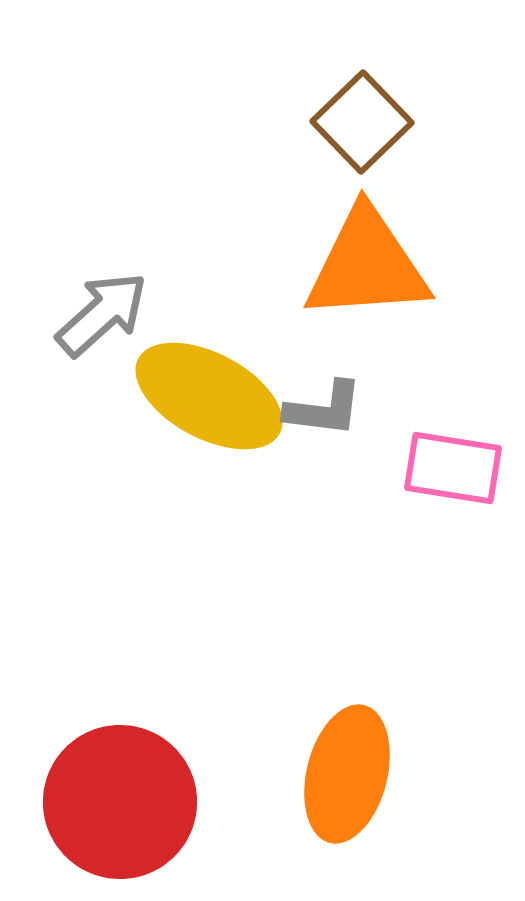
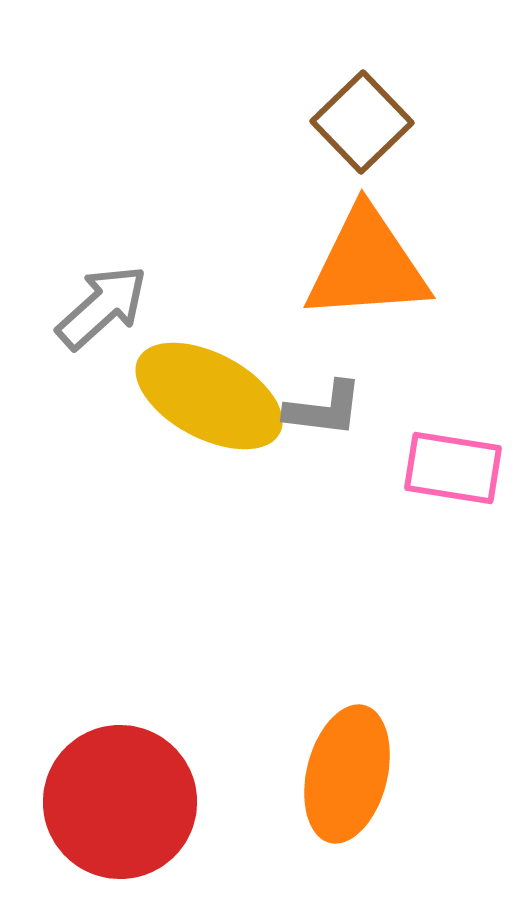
gray arrow: moved 7 px up
